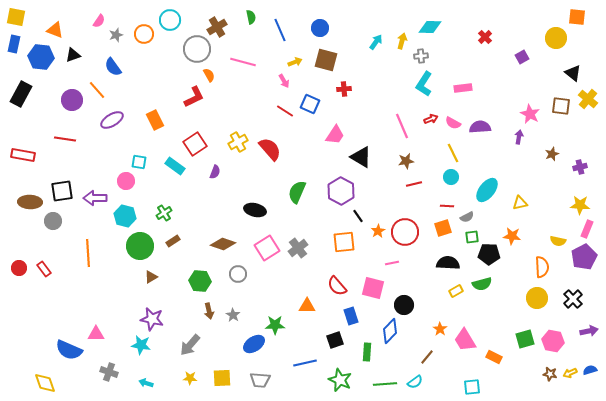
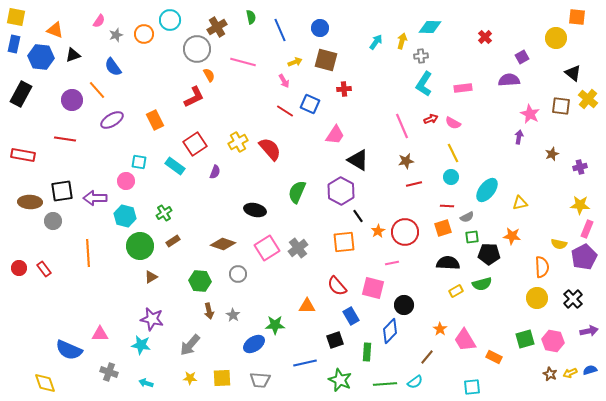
purple semicircle at (480, 127): moved 29 px right, 47 px up
black triangle at (361, 157): moved 3 px left, 3 px down
yellow semicircle at (558, 241): moved 1 px right, 3 px down
blue rectangle at (351, 316): rotated 12 degrees counterclockwise
pink triangle at (96, 334): moved 4 px right
brown star at (550, 374): rotated 16 degrees clockwise
